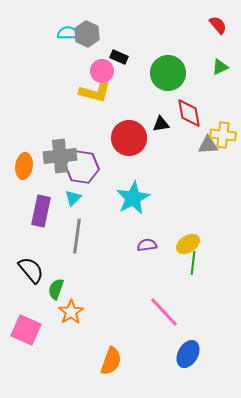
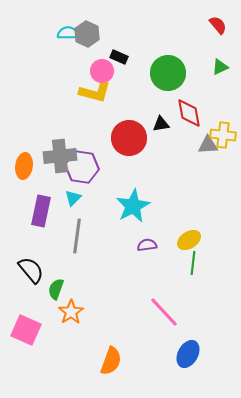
cyan star: moved 8 px down
yellow ellipse: moved 1 px right, 4 px up
